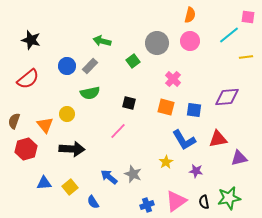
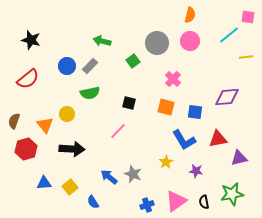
blue square: moved 1 px right, 2 px down
green star: moved 3 px right, 4 px up
